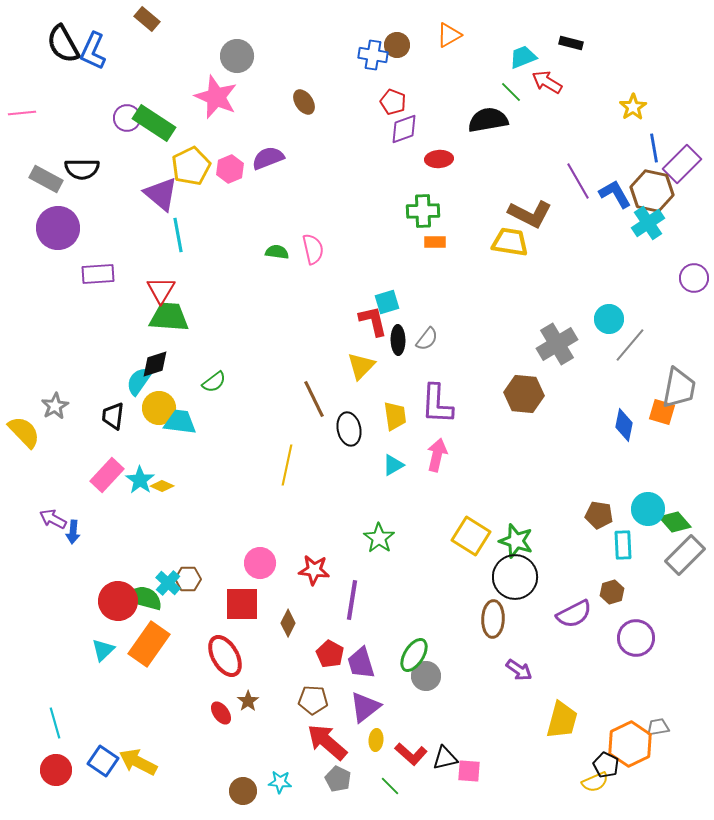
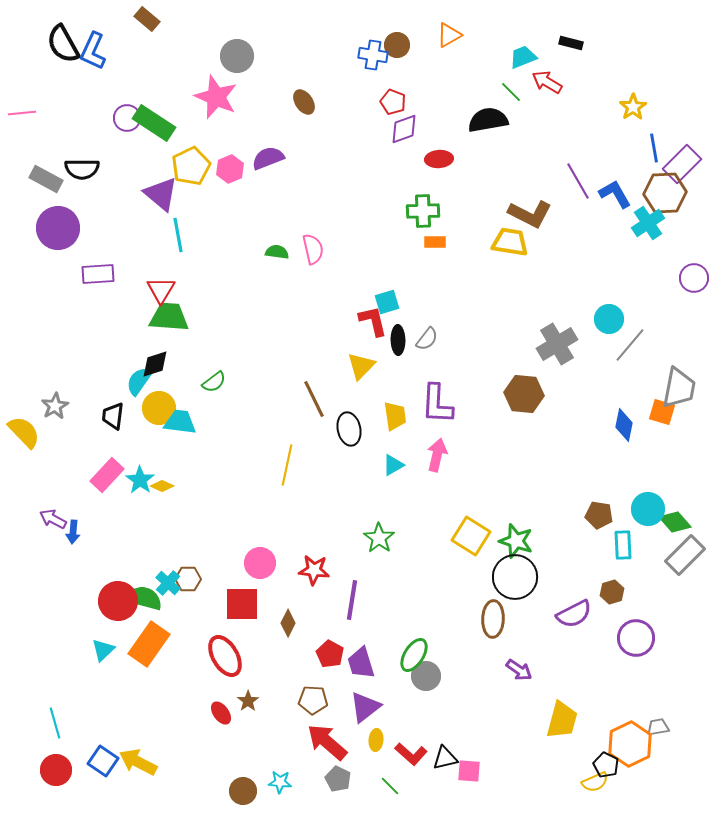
brown hexagon at (652, 191): moved 13 px right, 2 px down; rotated 15 degrees counterclockwise
